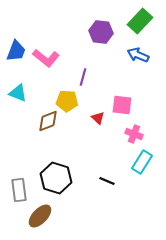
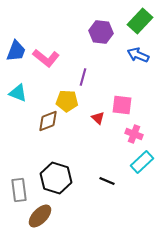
cyan rectangle: rotated 15 degrees clockwise
